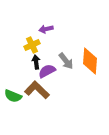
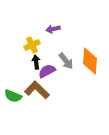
purple arrow: moved 7 px right
